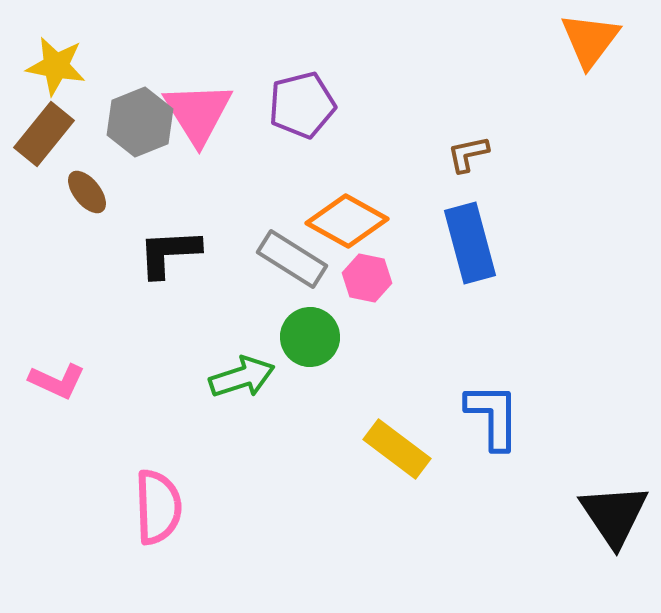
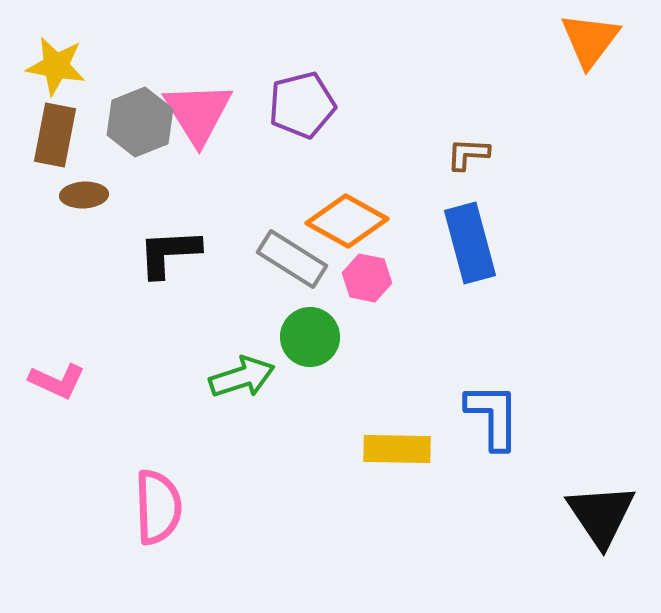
brown rectangle: moved 11 px right, 1 px down; rotated 28 degrees counterclockwise
brown L-shape: rotated 15 degrees clockwise
brown ellipse: moved 3 px left, 3 px down; rotated 54 degrees counterclockwise
yellow rectangle: rotated 36 degrees counterclockwise
black triangle: moved 13 px left
